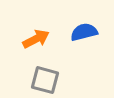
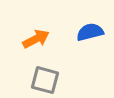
blue semicircle: moved 6 px right
